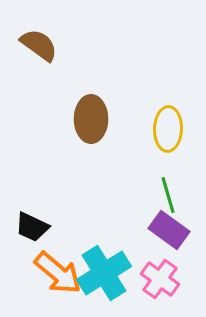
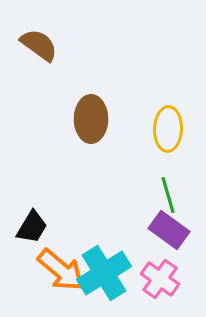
black trapezoid: rotated 84 degrees counterclockwise
orange arrow: moved 3 px right, 3 px up
